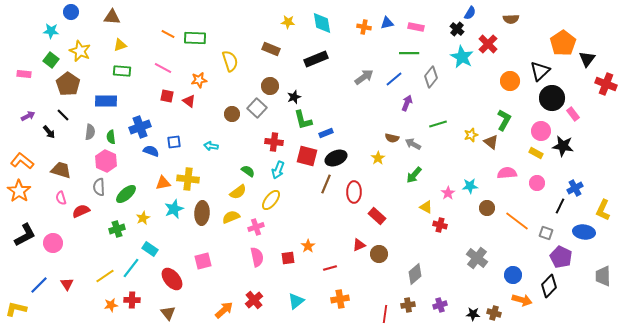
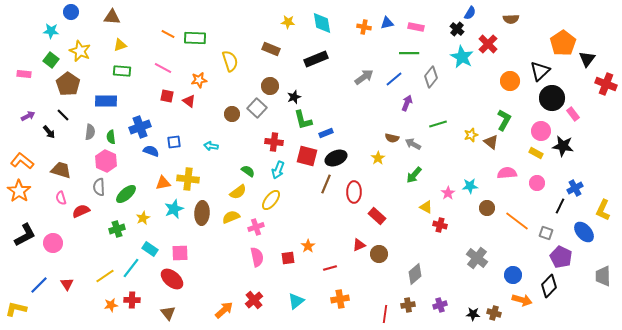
blue ellipse at (584, 232): rotated 40 degrees clockwise
pink square at (203, 261): moved 23 px left, 8 px up; rotated 12 degrees clockwise
red ellipse at (172, 279): rotated 10 degrees counterclockwise
